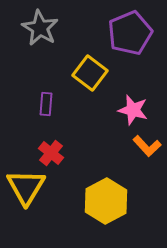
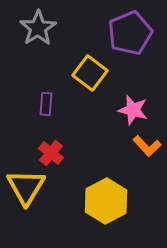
gray star: moved 2 px left; rotated 9 degrees clockwise
